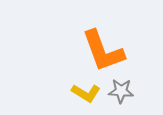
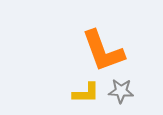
yellow L-shape: rotated 32 degrees counterclockwise
